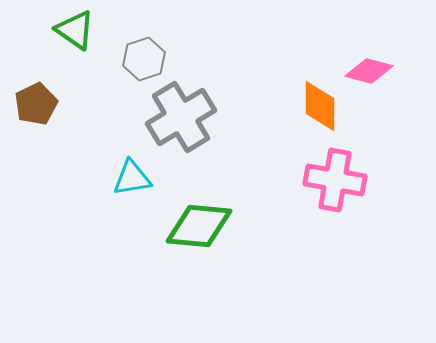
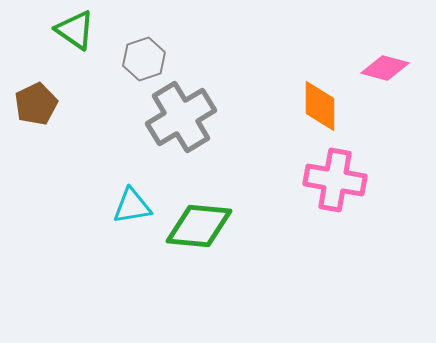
pink diamond: moved 16 px right, 3 px up
cyan triangle: moved 28 px down
